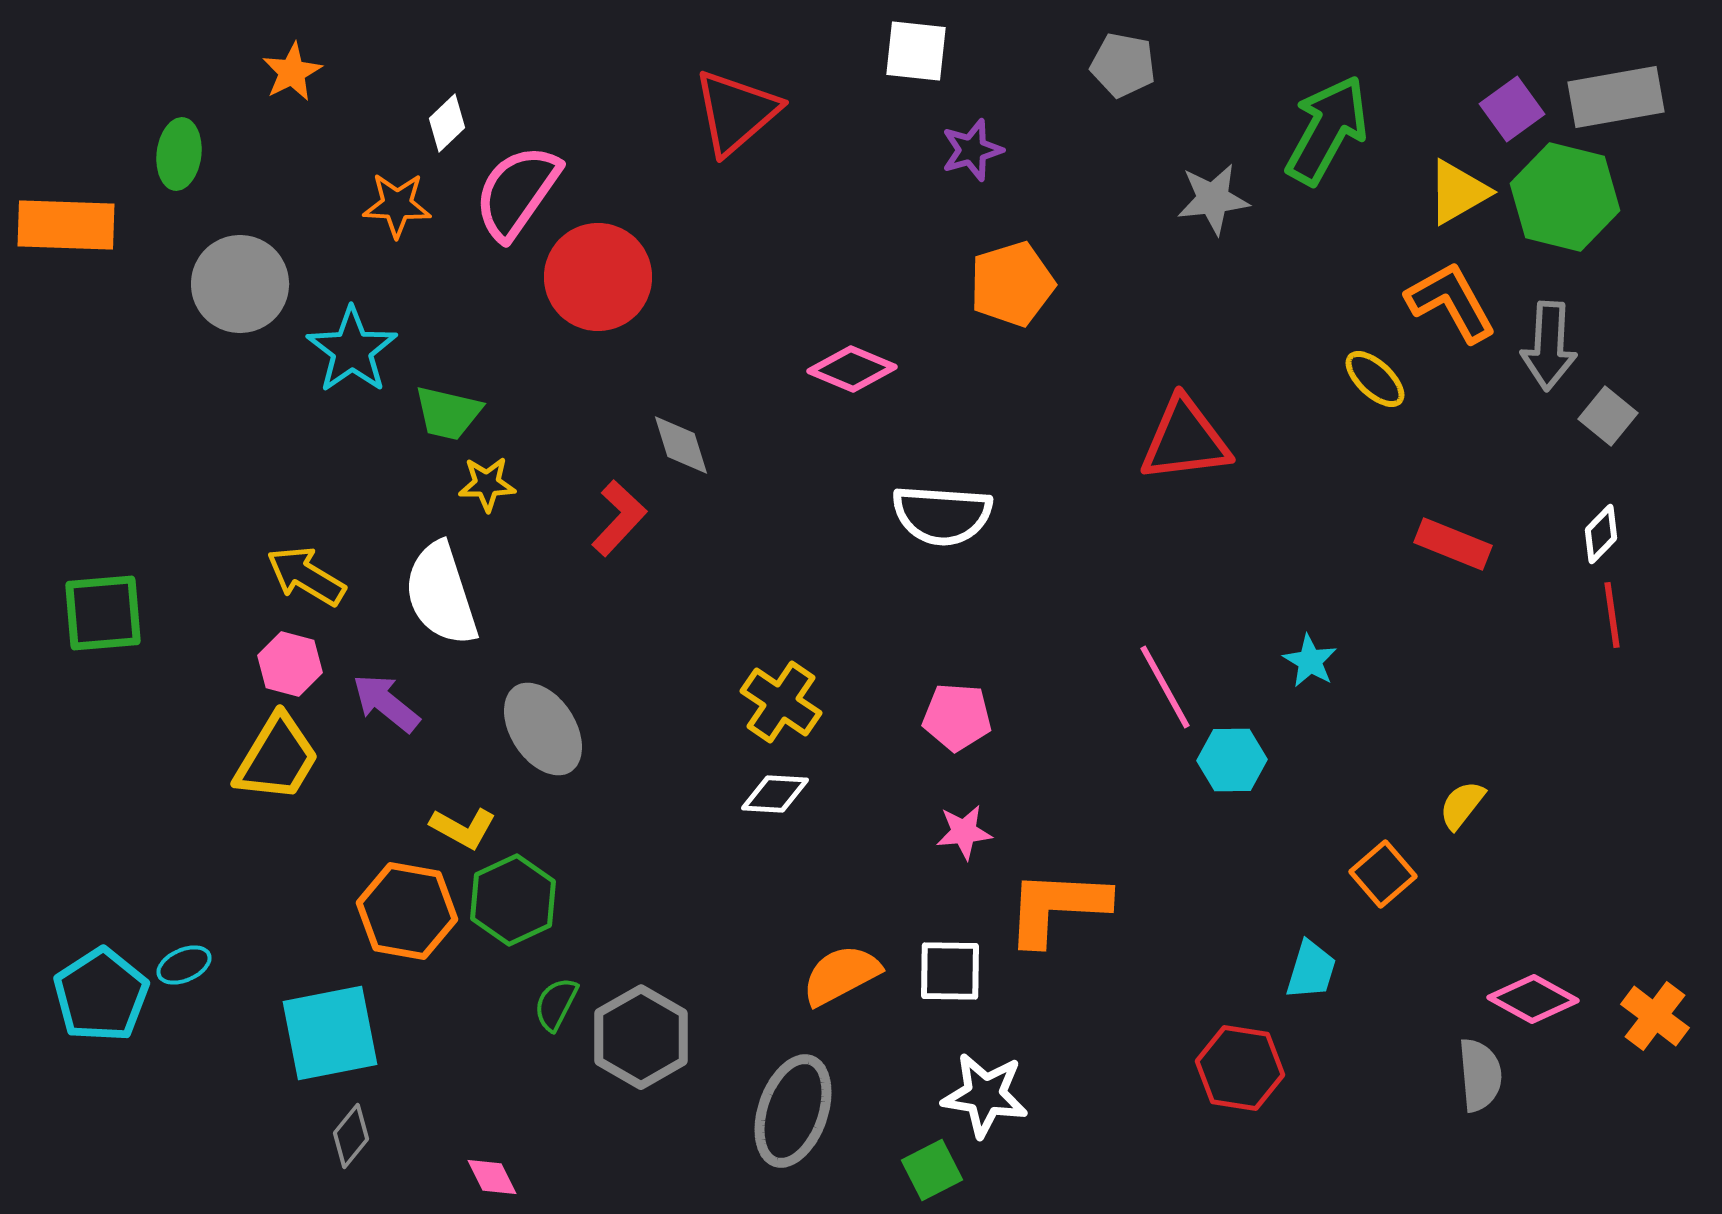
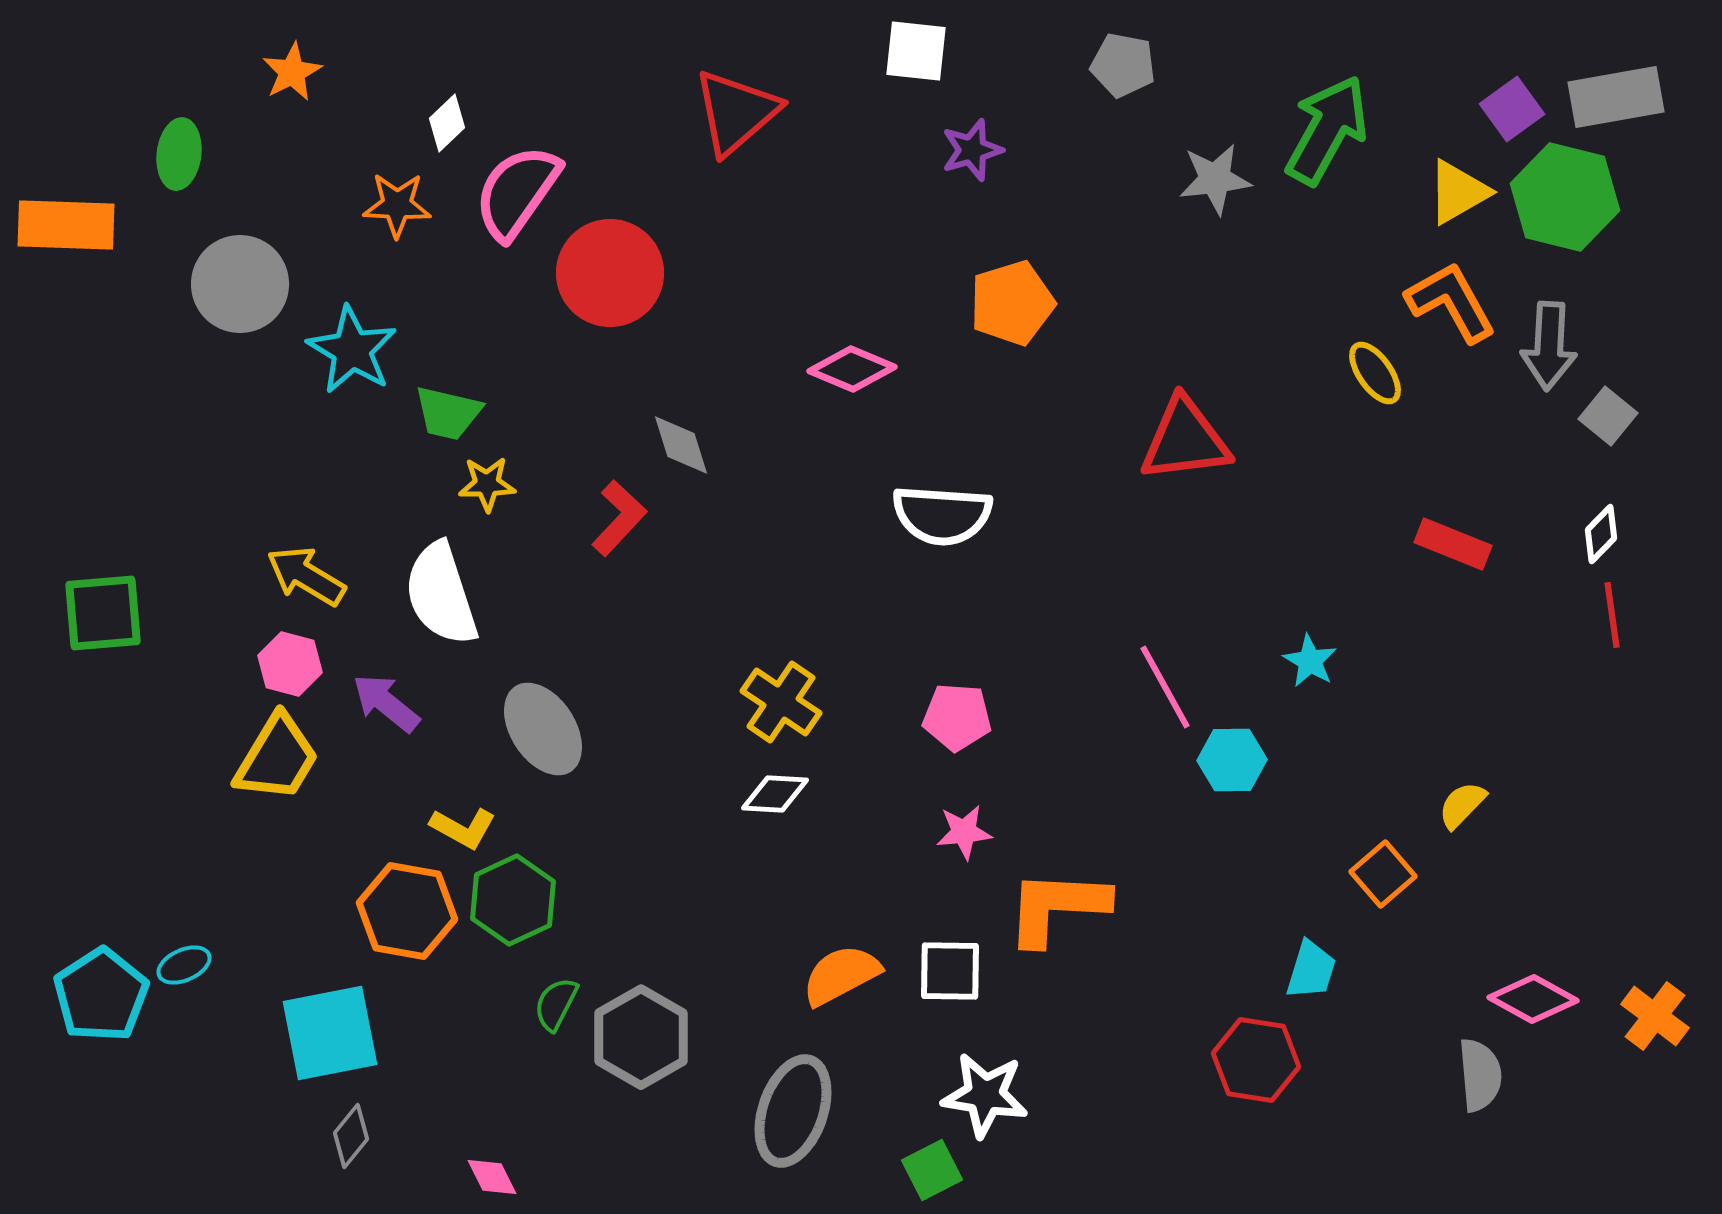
gray star at (1213, 199): moved 2 px right, 20 px up
red circle at (598, 277): moved 12 px right, 4 px up
orange pentagon at (1012, 284): moved 19 px down
cyan star at (352, 350): rotated 6 degrees counterclockwise
yellow ellipse at (1375, 379): moved 6 px up; rotated 12 degrees clockwise
yellow semicircle at (1462, 805): rotated 6 degrees clockwise
red hexagon at (1240, 1068): moved 16 px right, 8 px up
